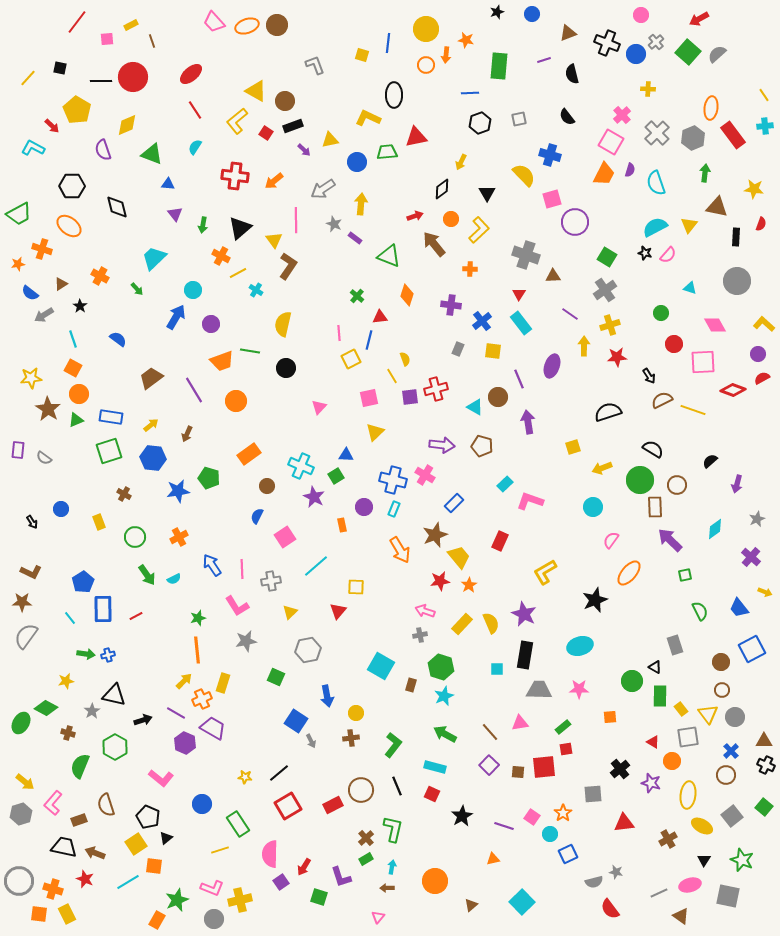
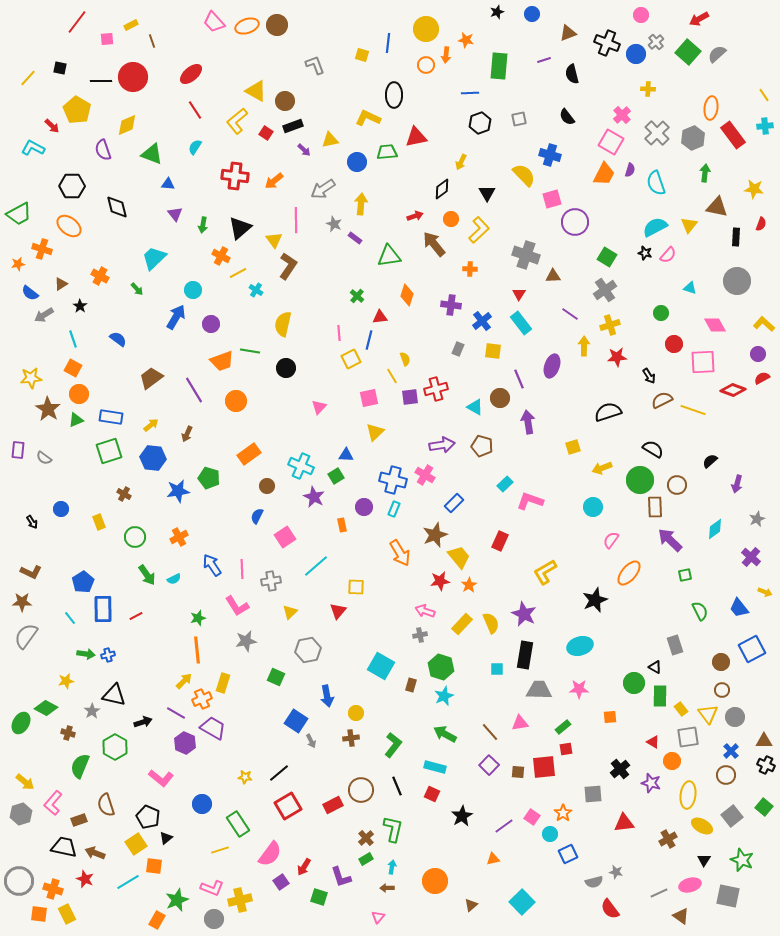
green triangle at (389, 256): rotated 30 degrees counterclockwise
brown circle at (498, 397): moved 2 px right, 1 px down
purple arrow at (442, 445): rotated 15 degrees counterclockwise
orange arrow at (400, 550): moved 3 px down
green circle at (632, 681): moved 2 px right, 2 px down
black arrow at (143, 720): moved 2 px down
purple line at (504, 826): rotated 54 degrees counterclockwise
pink semicircle at (270, 854): rotated 144 degrees counterclockwise
